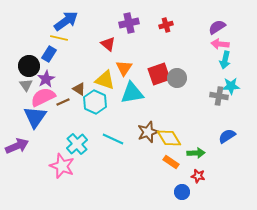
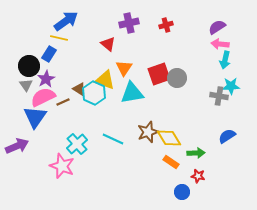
cyan hexagon: moved 1 px left, 9 px up
